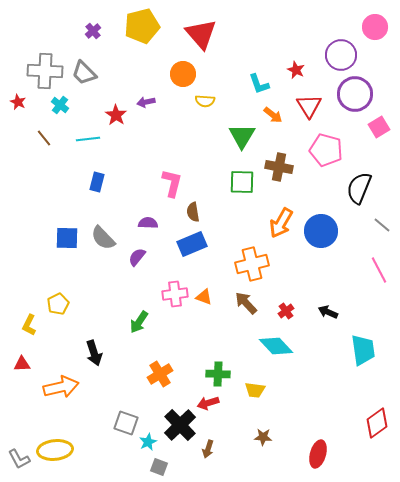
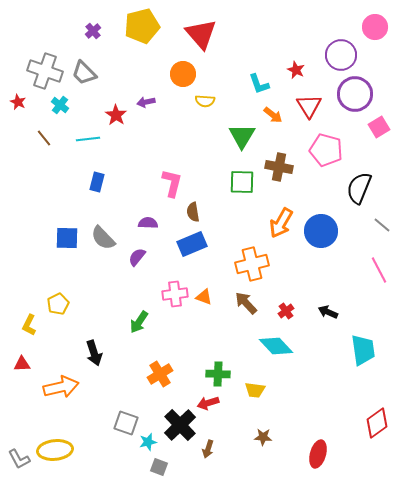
gray cross at (45, 71): rotated 16 degrees clockwise
cyan star at (148, 442): rotated 12 degrees clockwise
